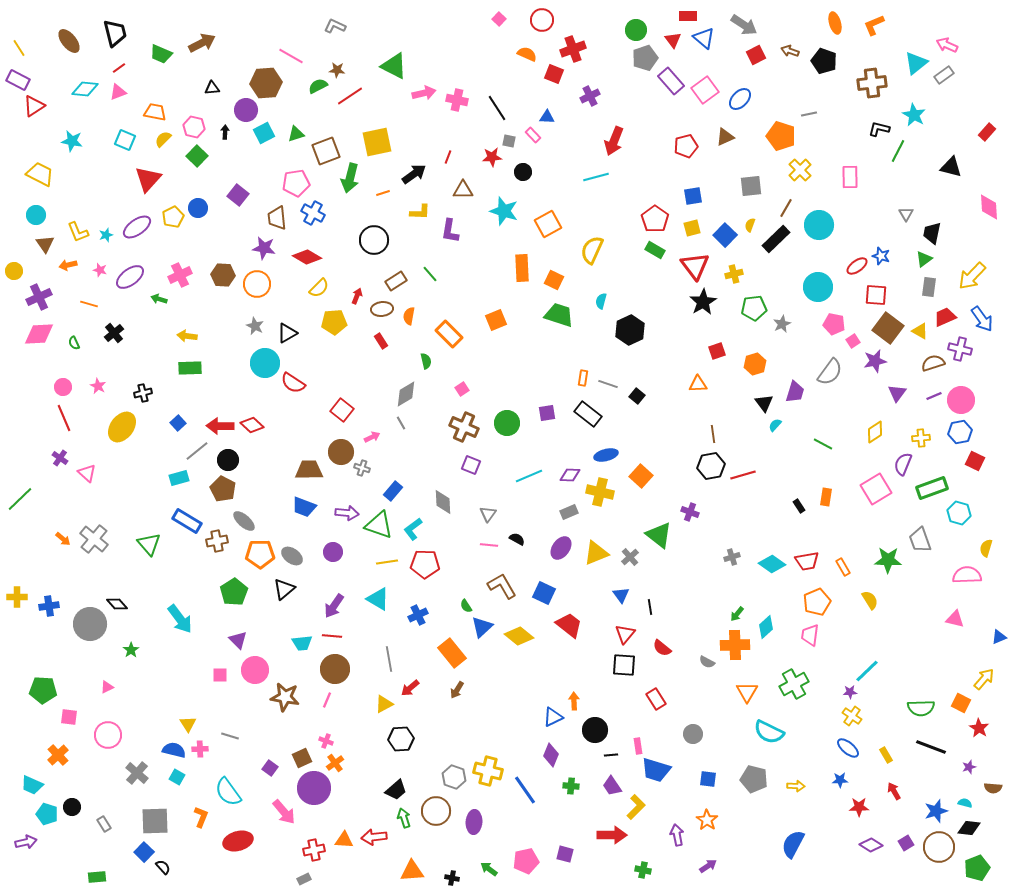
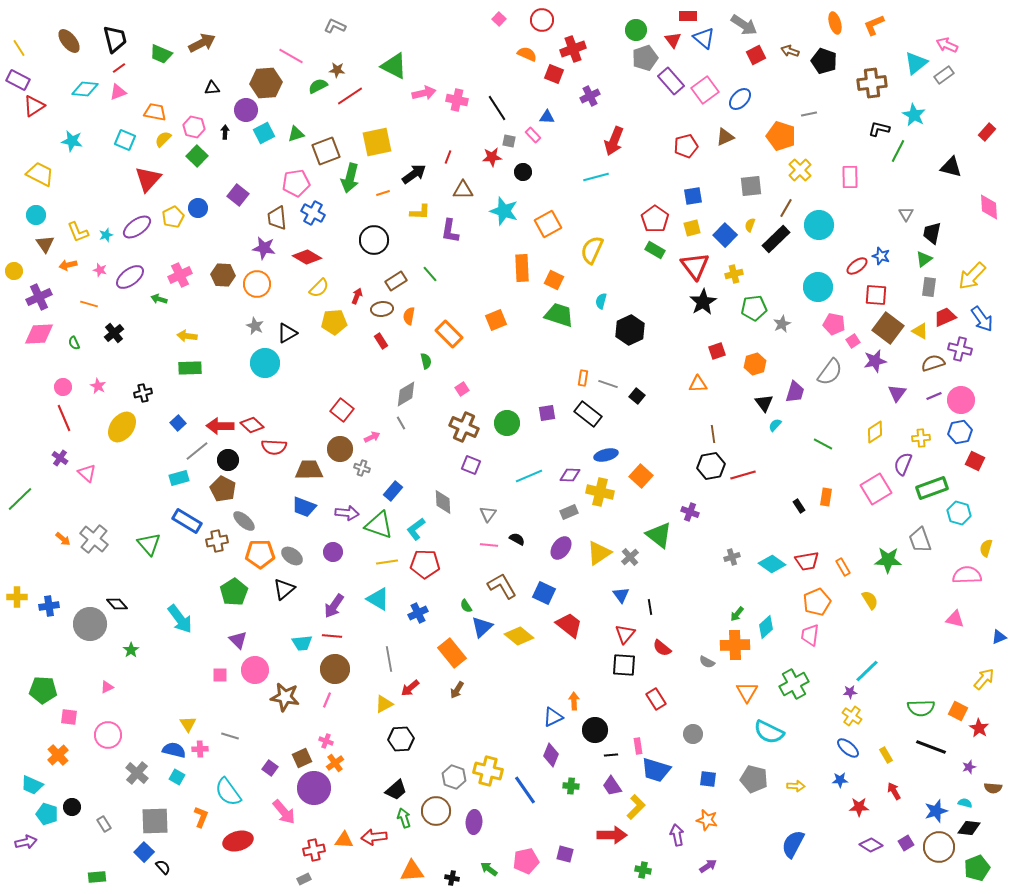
black trapezoid at (115, 33): moved 6 px down
red semicircle at (293, 383): moved 19 px left, 64 px down; rotated 30 degrees counterclockwise
brown circle at (341, 452): moved 1 px left, 3 px up
cyan L-shape at (413, 529): moved 3 px right
yellow triangle at (596, 553): moved 3 px right; rotated 12 degrees counterclockwise
blue cross at (418, 615): moved 2 px up
orange square at (961, 703): moved 3 px left, 8 px down
orange star at (707, 820): rotated 20 degrees counterclockwise
